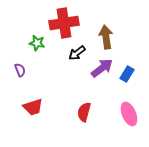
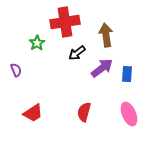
red cross: moved 1 px right, 1 px up
brown arrow: moved 2 px up
green star: rotated 28 degrees clockwise
purple semicircle: moved 4 px left
blue rectangle: rotated 28 degrees counterclockwise
red trapezoid: moved 6 px down; rotated 15 degrees counterclockwise
